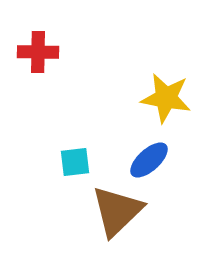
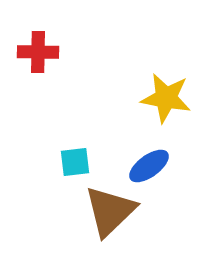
blue ellipse: moved 6 px down; rotated 6 degrees clockwise
brown triangle: moved 7 px left
